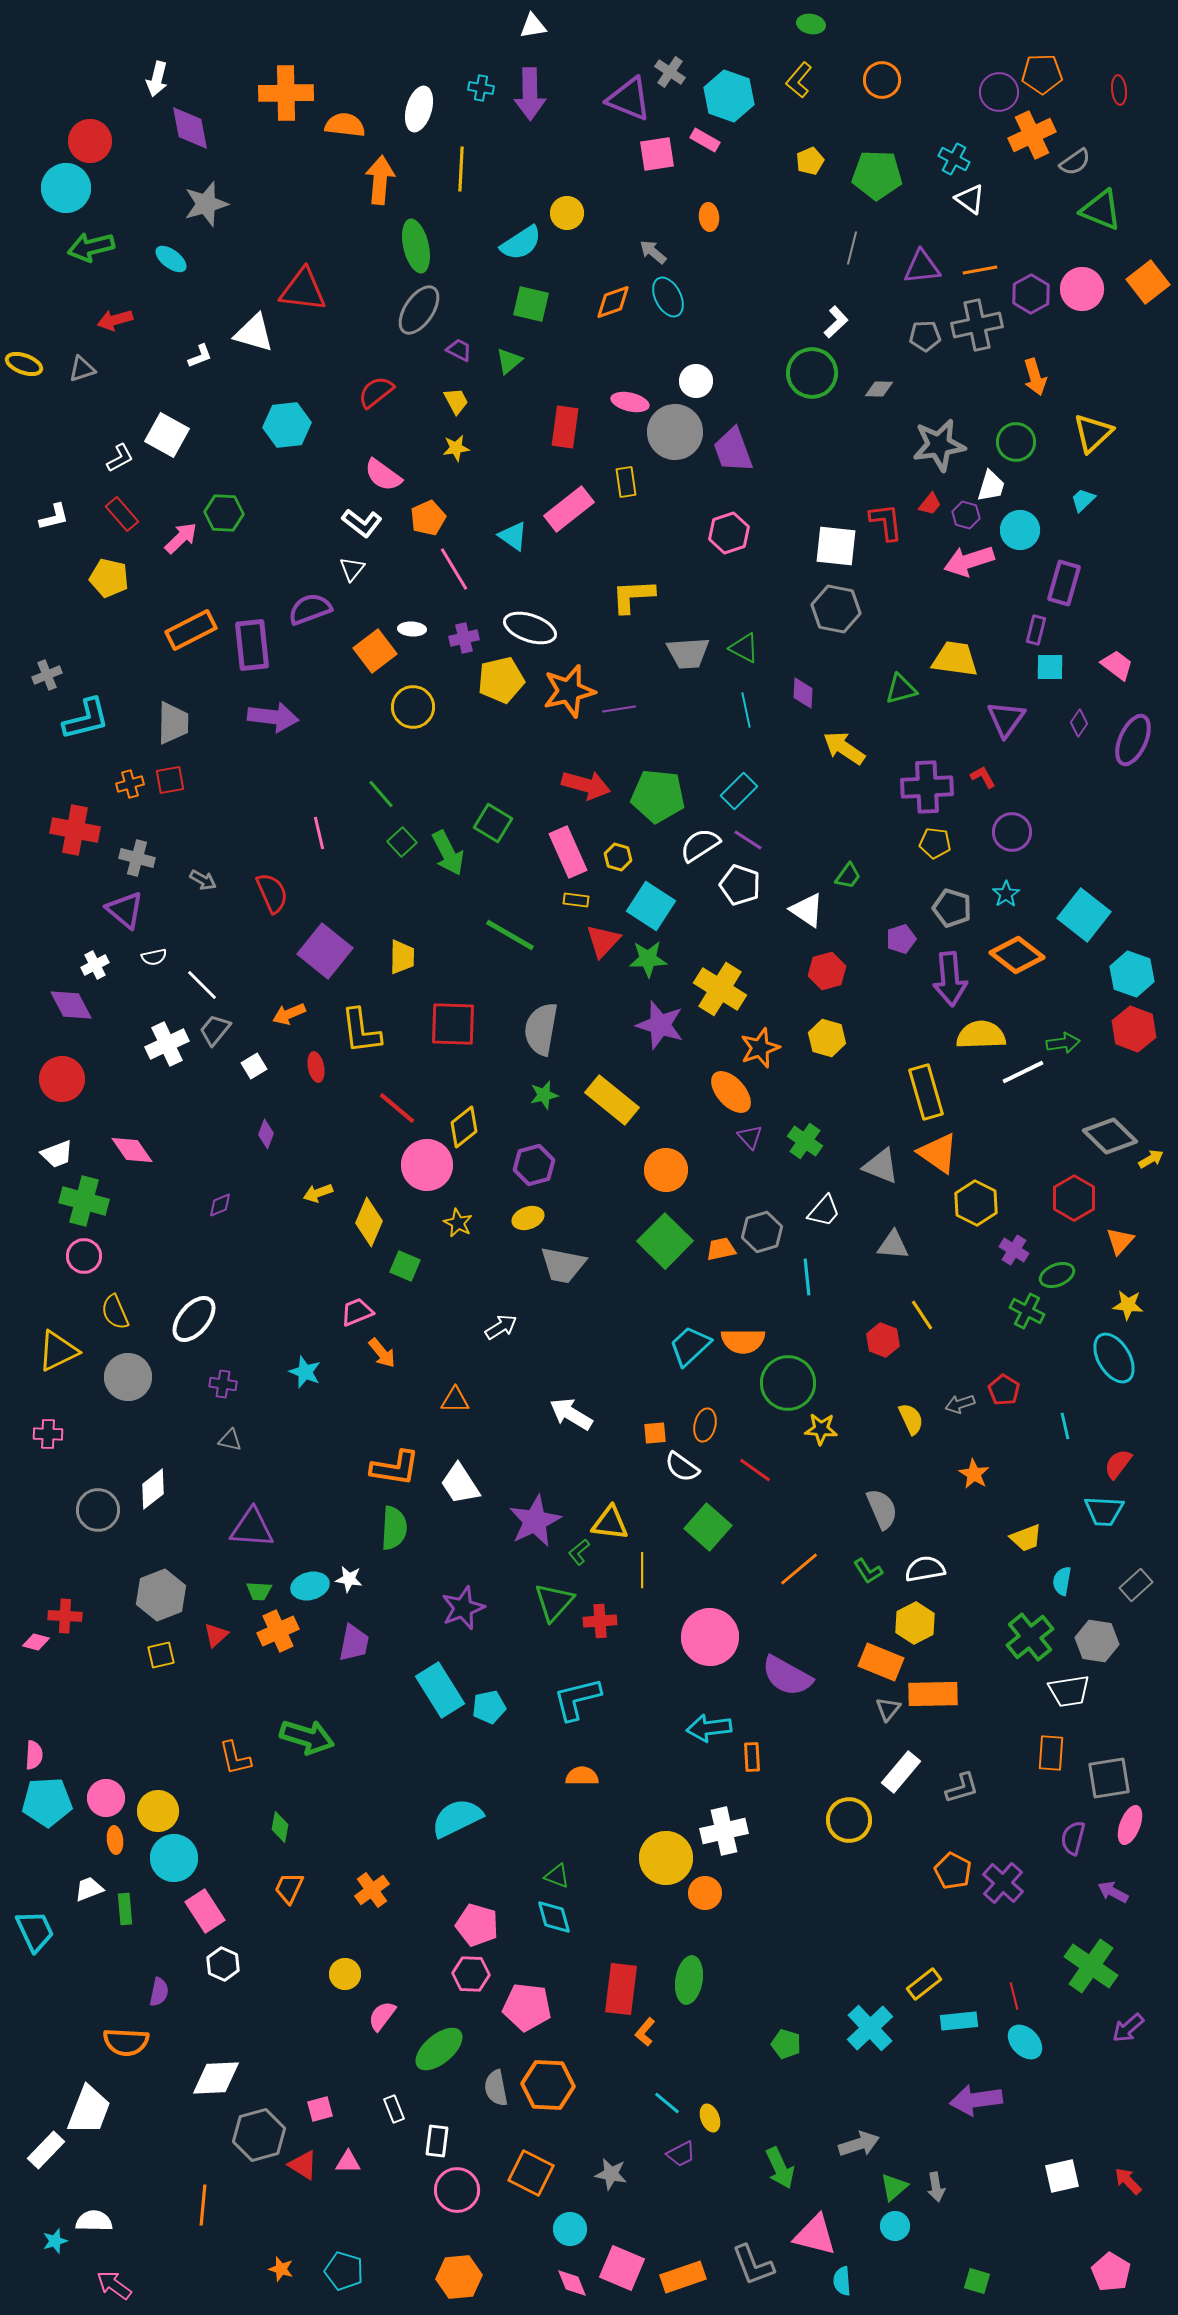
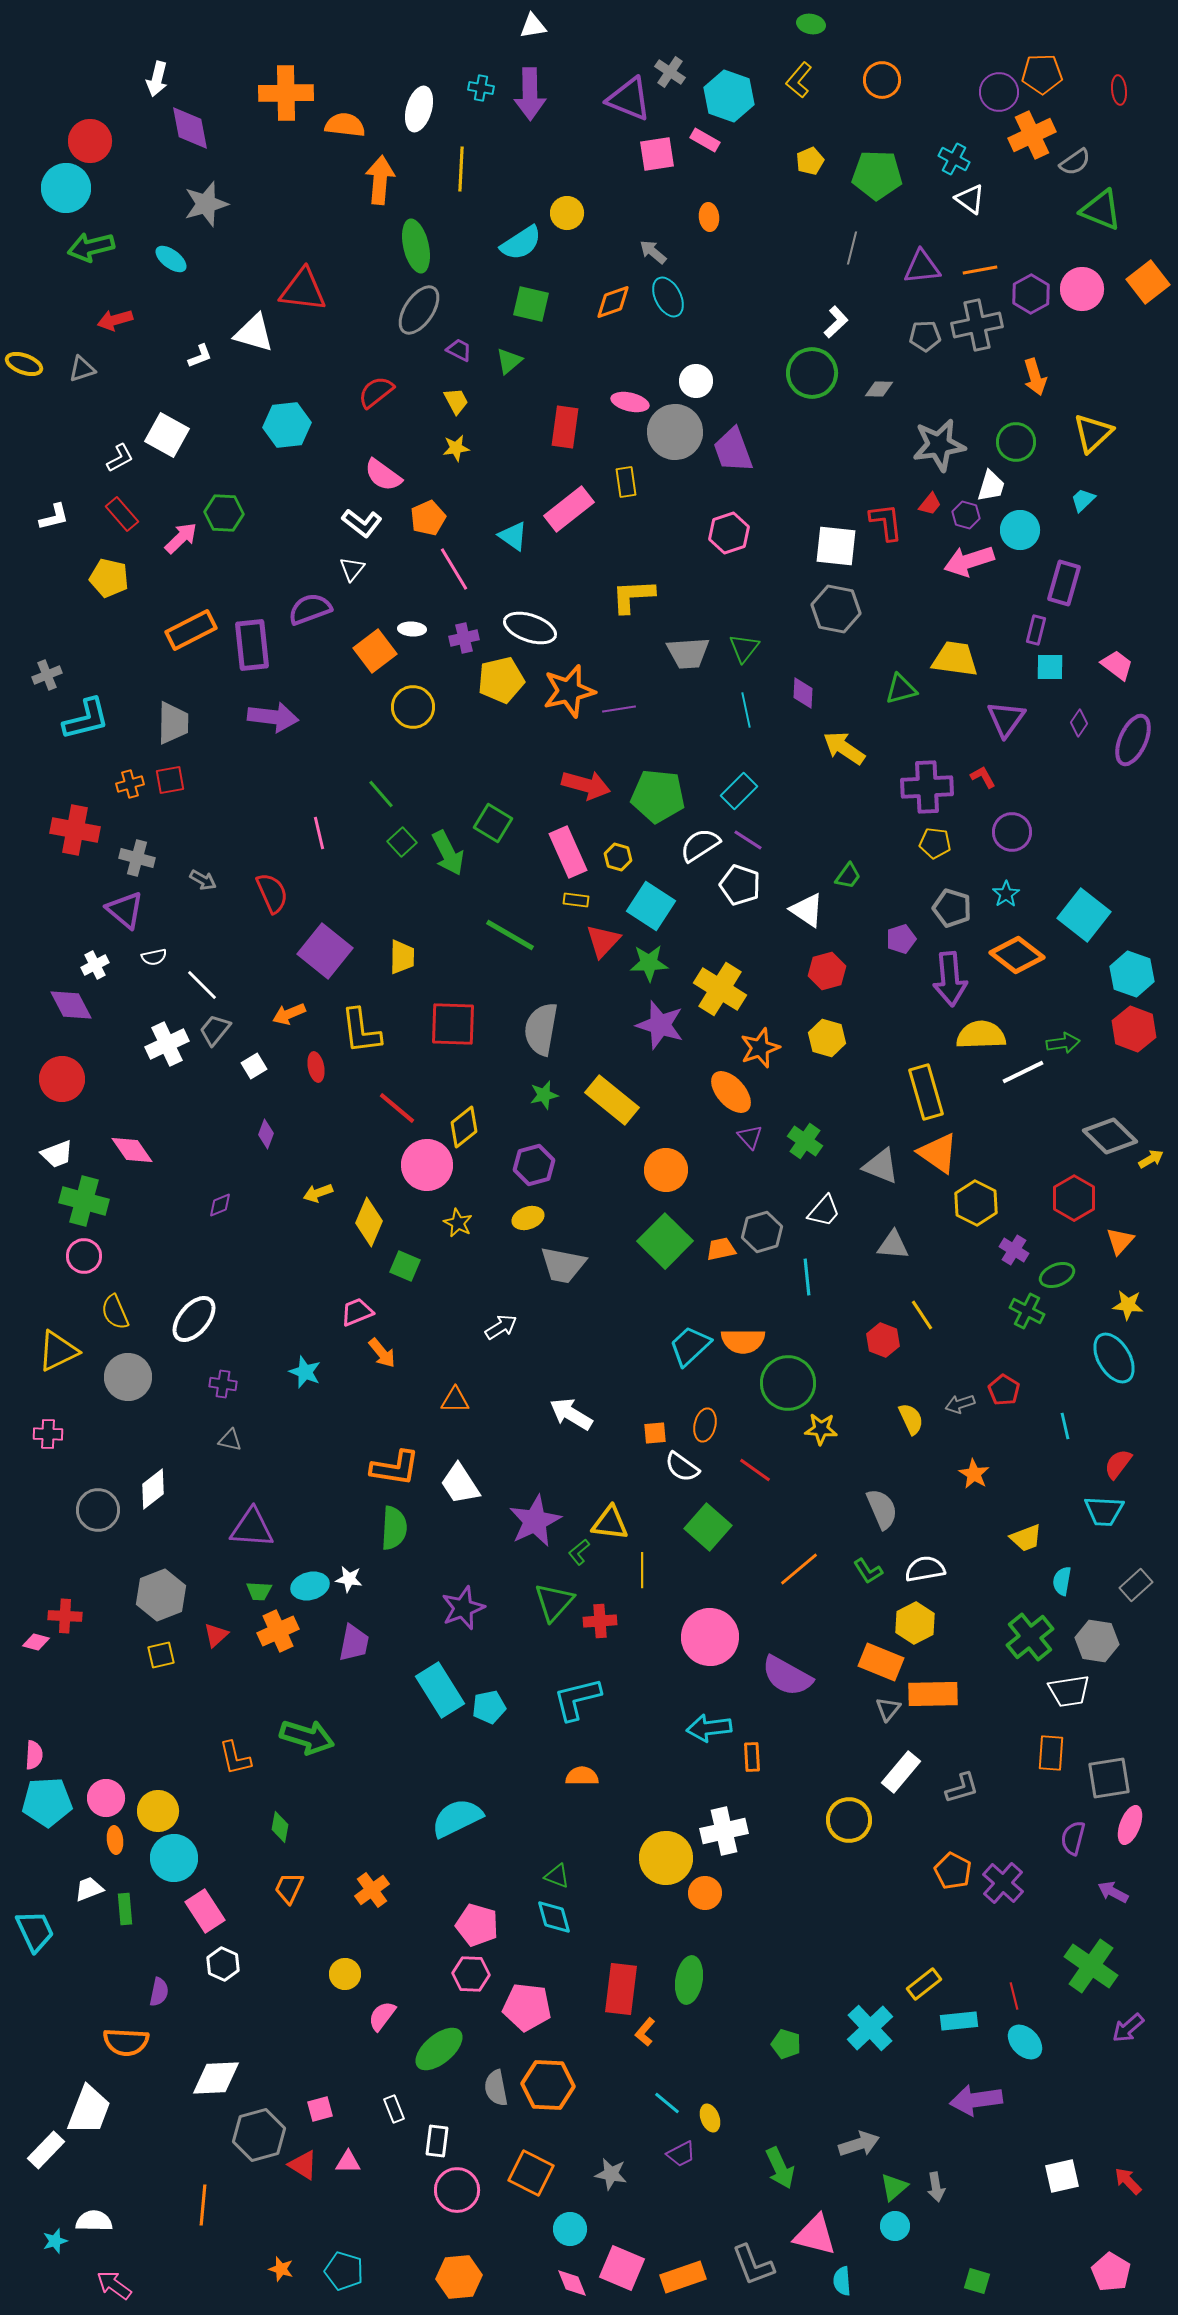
green triangle at (744, 648): rotated 40 degrees clockwise
green star at (648, 959): moved 1 px right, 4 px down
